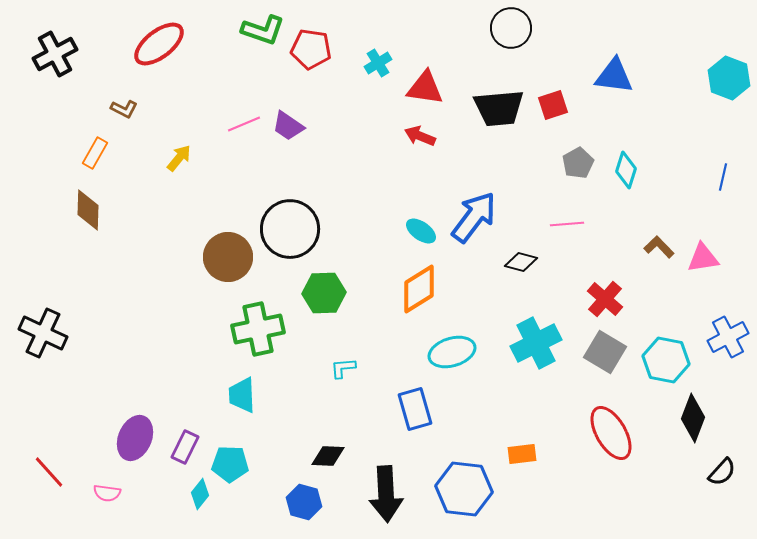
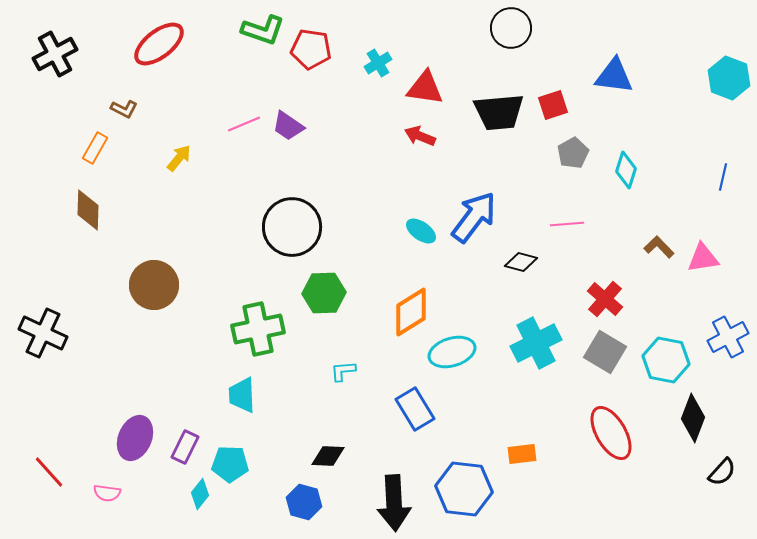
black trapezoid at (499, 108): moved 4 px down
orange rectangle at (95, 153): moved 5 px up
gray pentagon at (578, 163): moved 5 px left, 10 px up
black circle at (290, 229): moved 2 px right, 2 px up
brown circle at (228, 257): moved 74 px left, 28 px down
orange diamond at (419, 289): moved 8 px left, 23 px down
cyan L-shape at (343, 368): moved 3 px down
blue rectangle at (415, 409): rotated 15 degrees counterclockwise
black arrow at (386, 494): moved 8 px right, 9 px down
